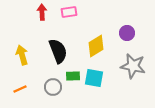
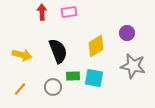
yellow arrow: rotated 120 degrees clockwise
orange line: rotated 24 degrees counterclockwise
